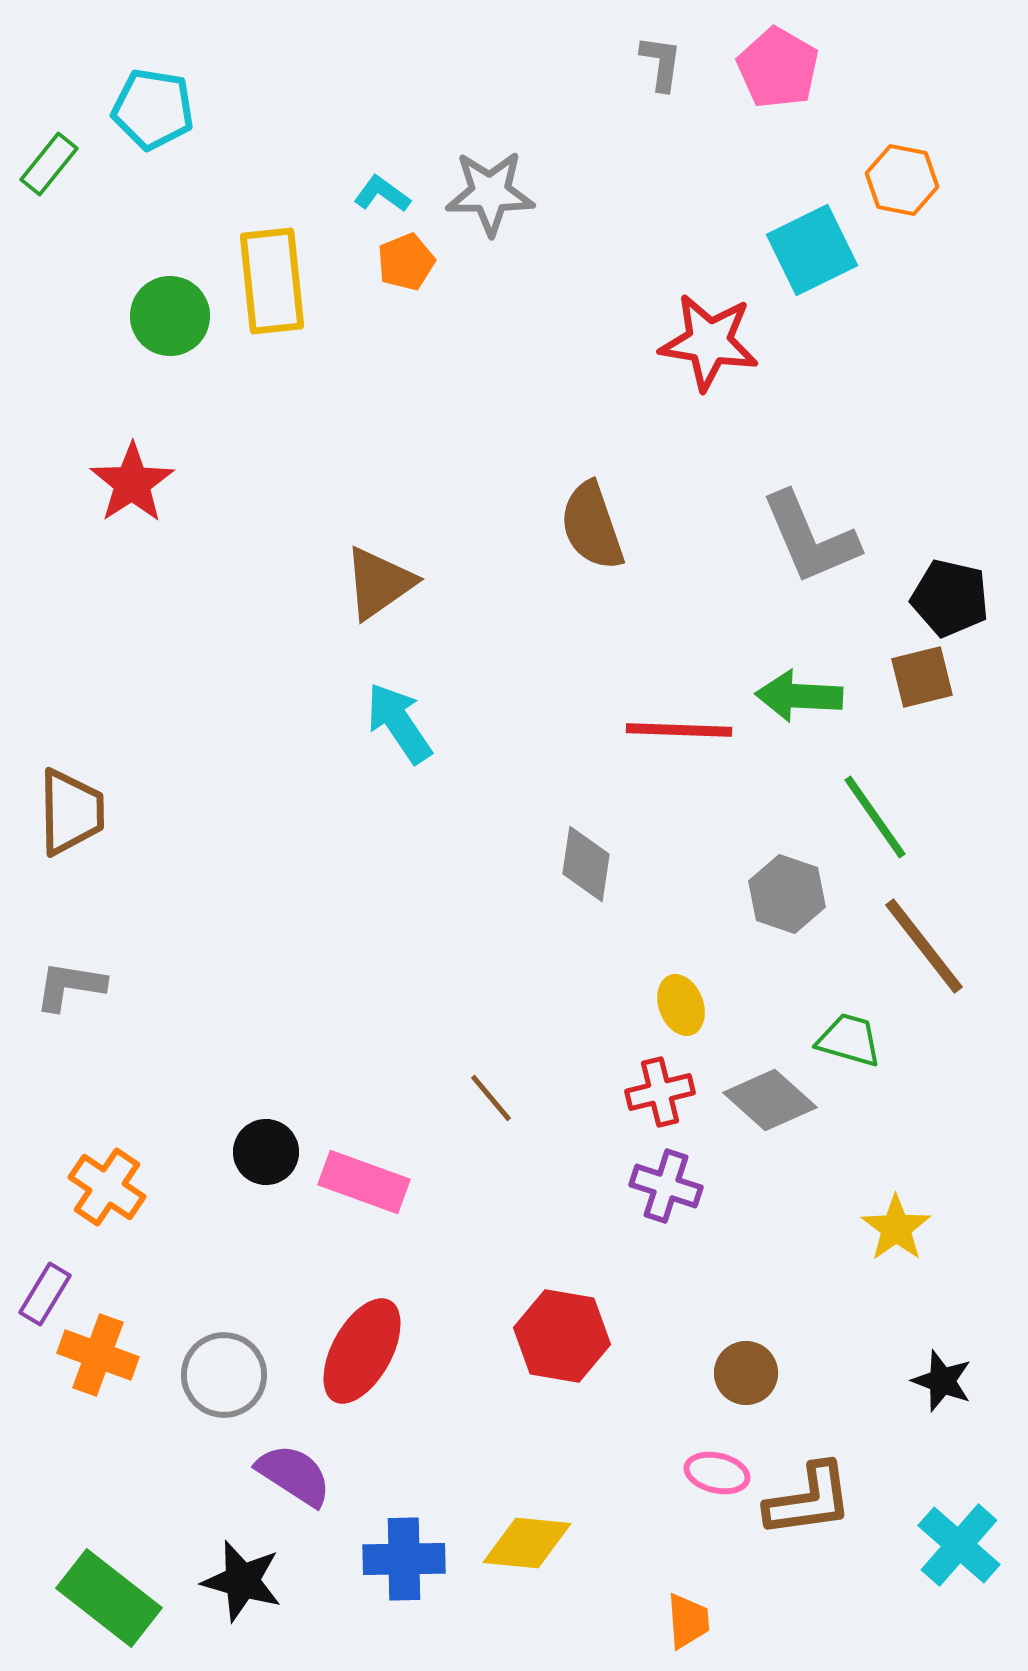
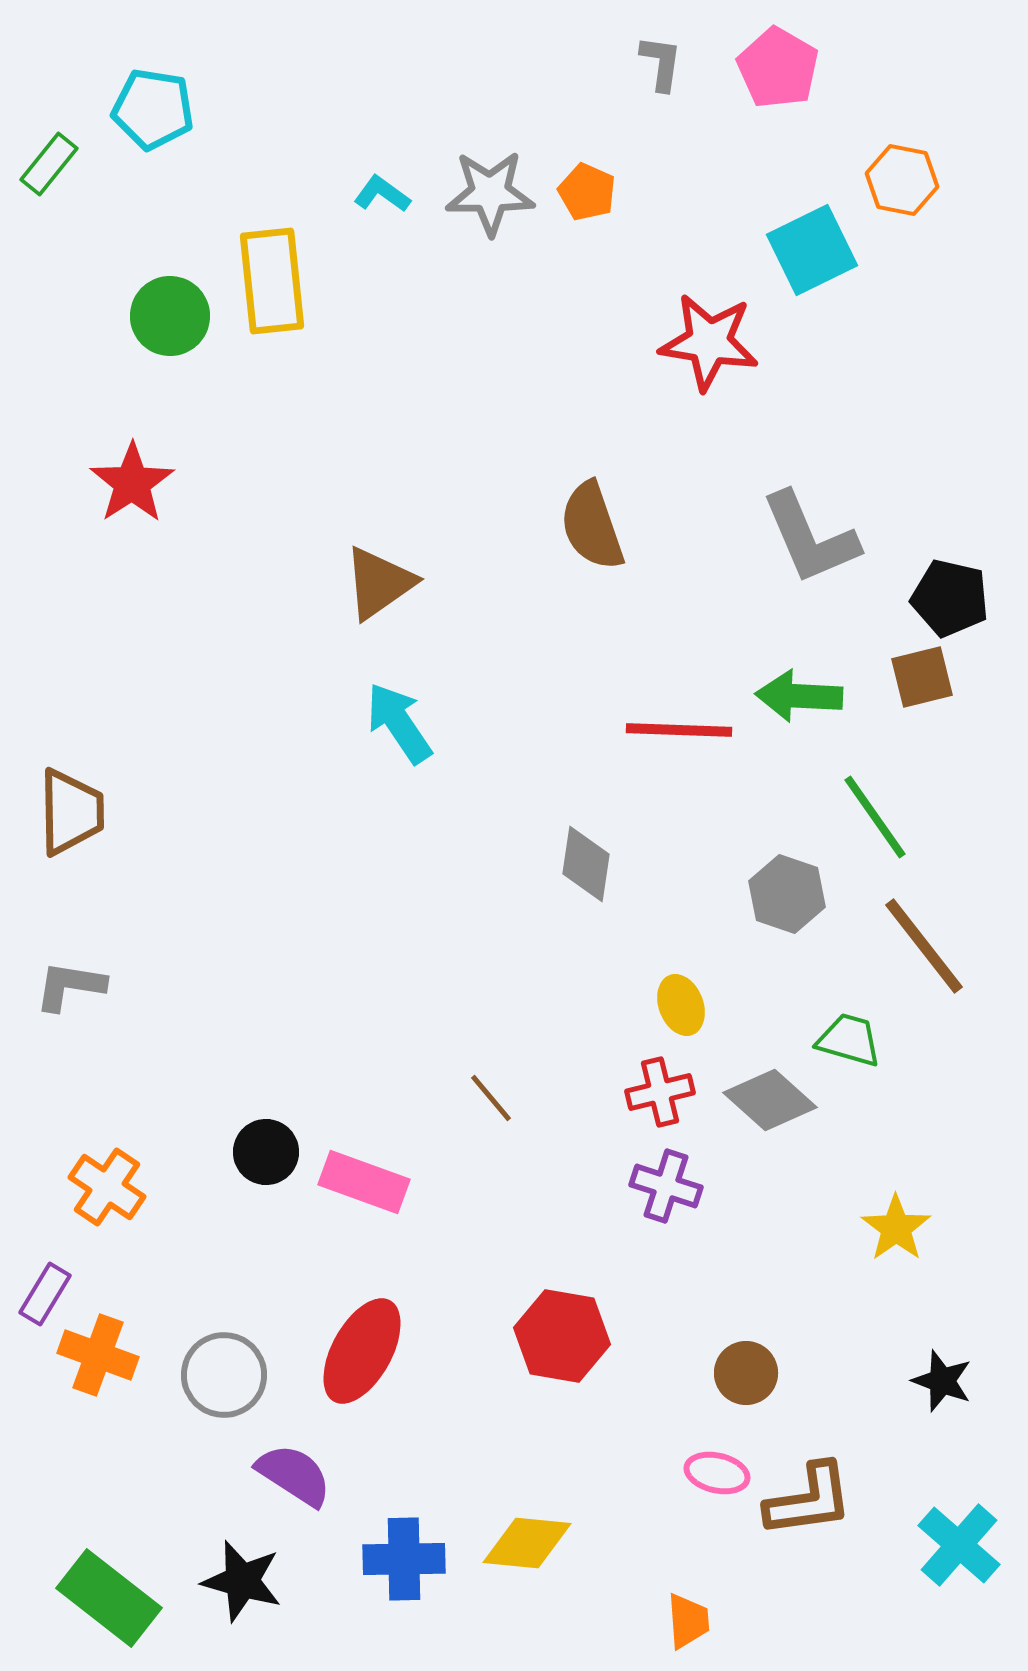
orange pentagon at (406, 262): moved 181 px right, 70 px up; rotated 26 degrees counterclockwise
